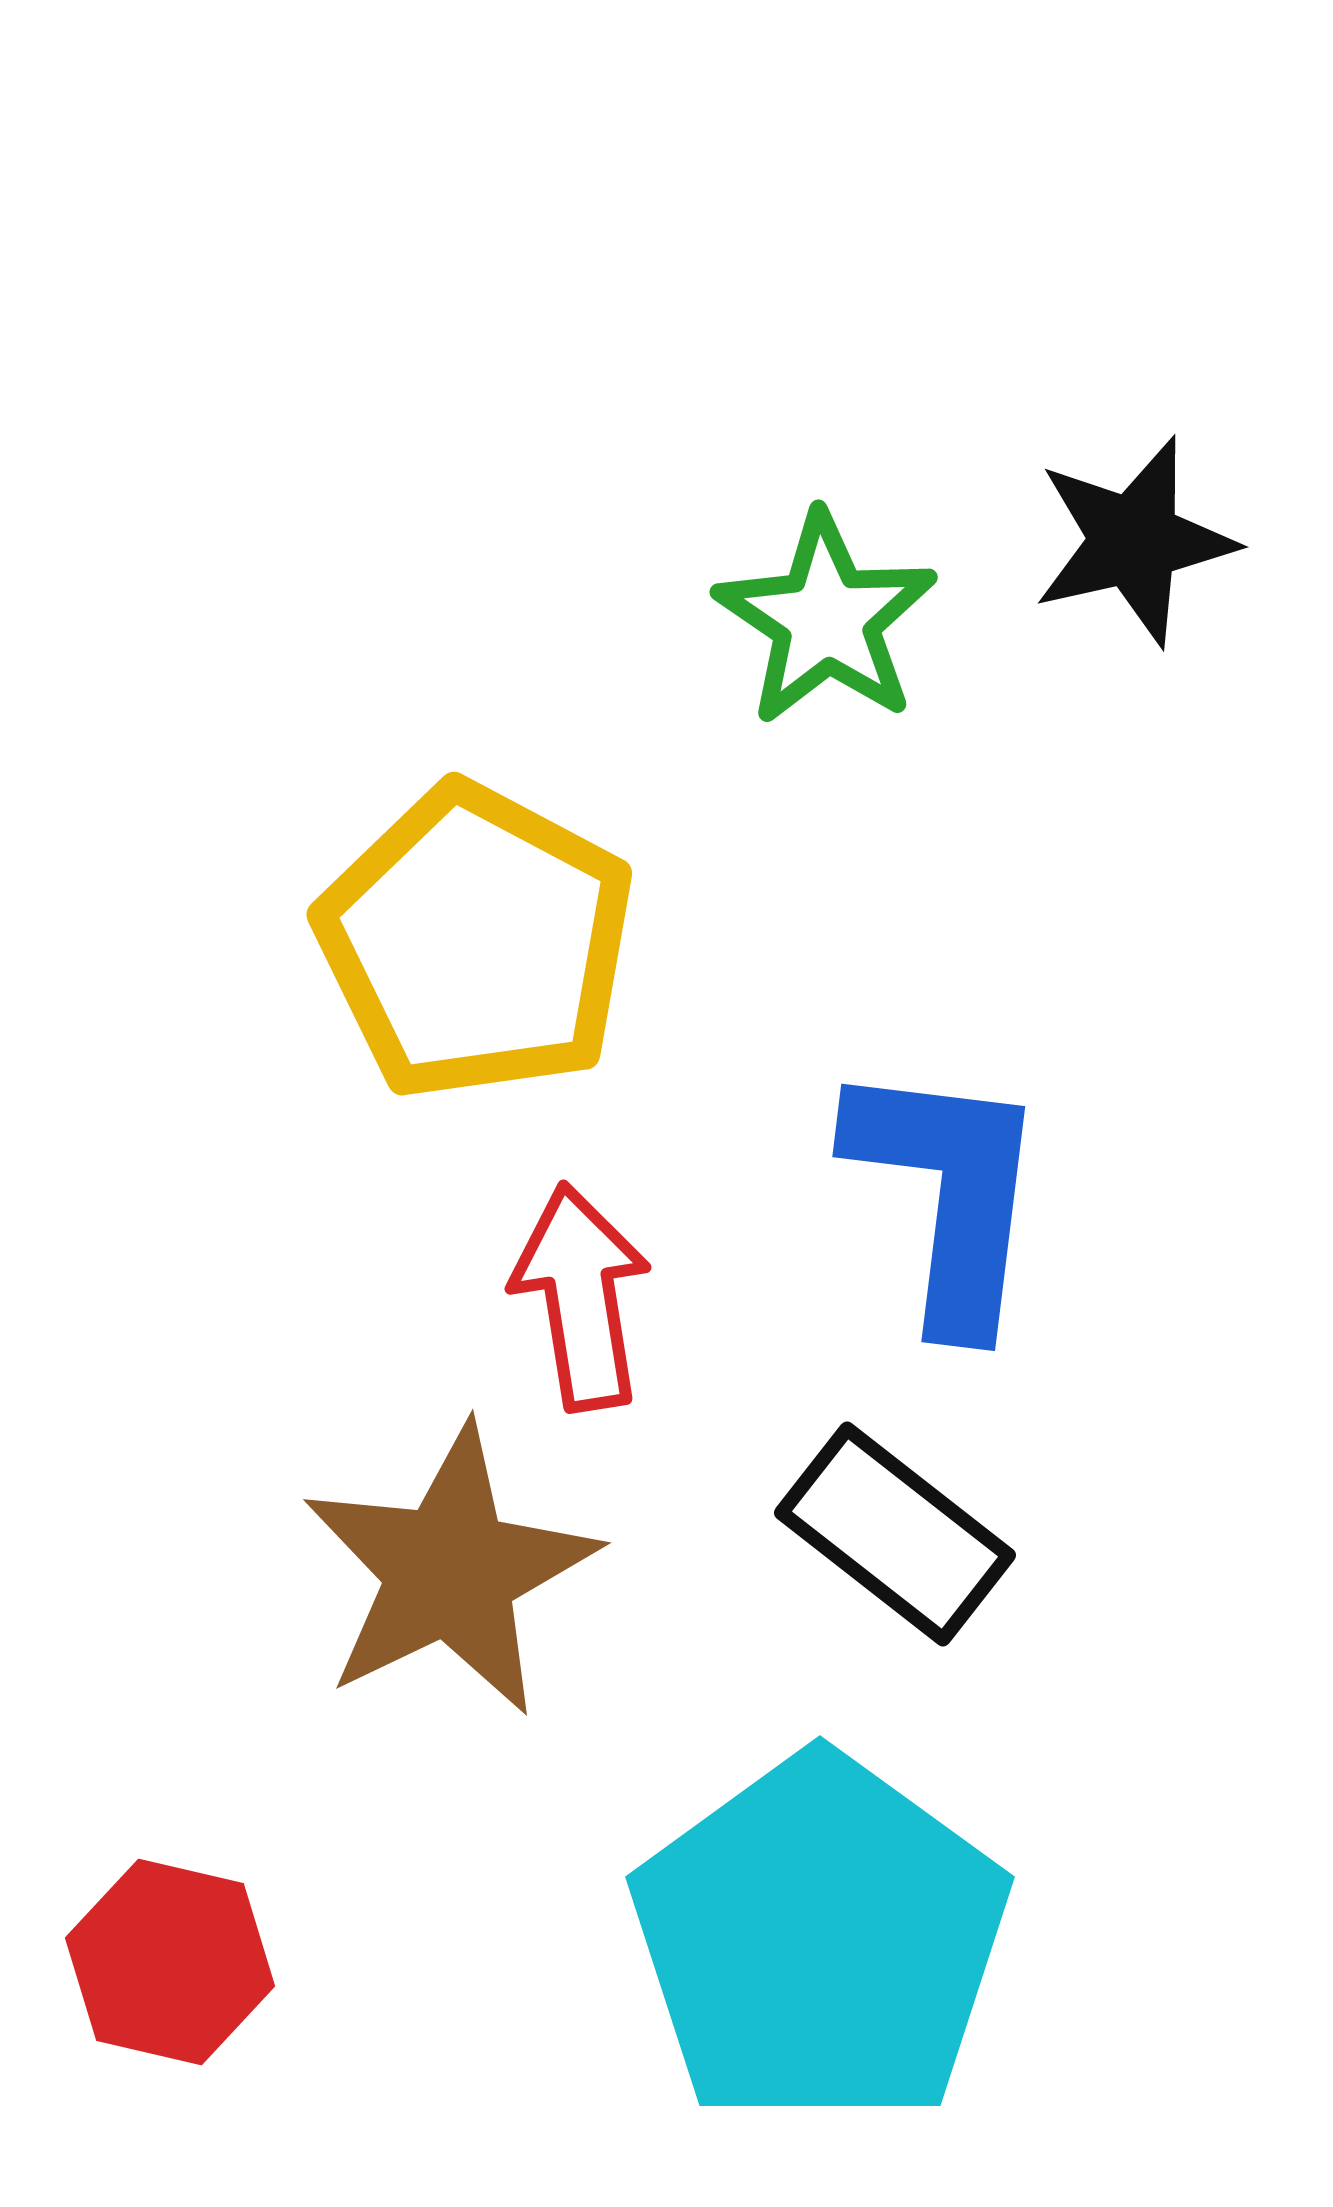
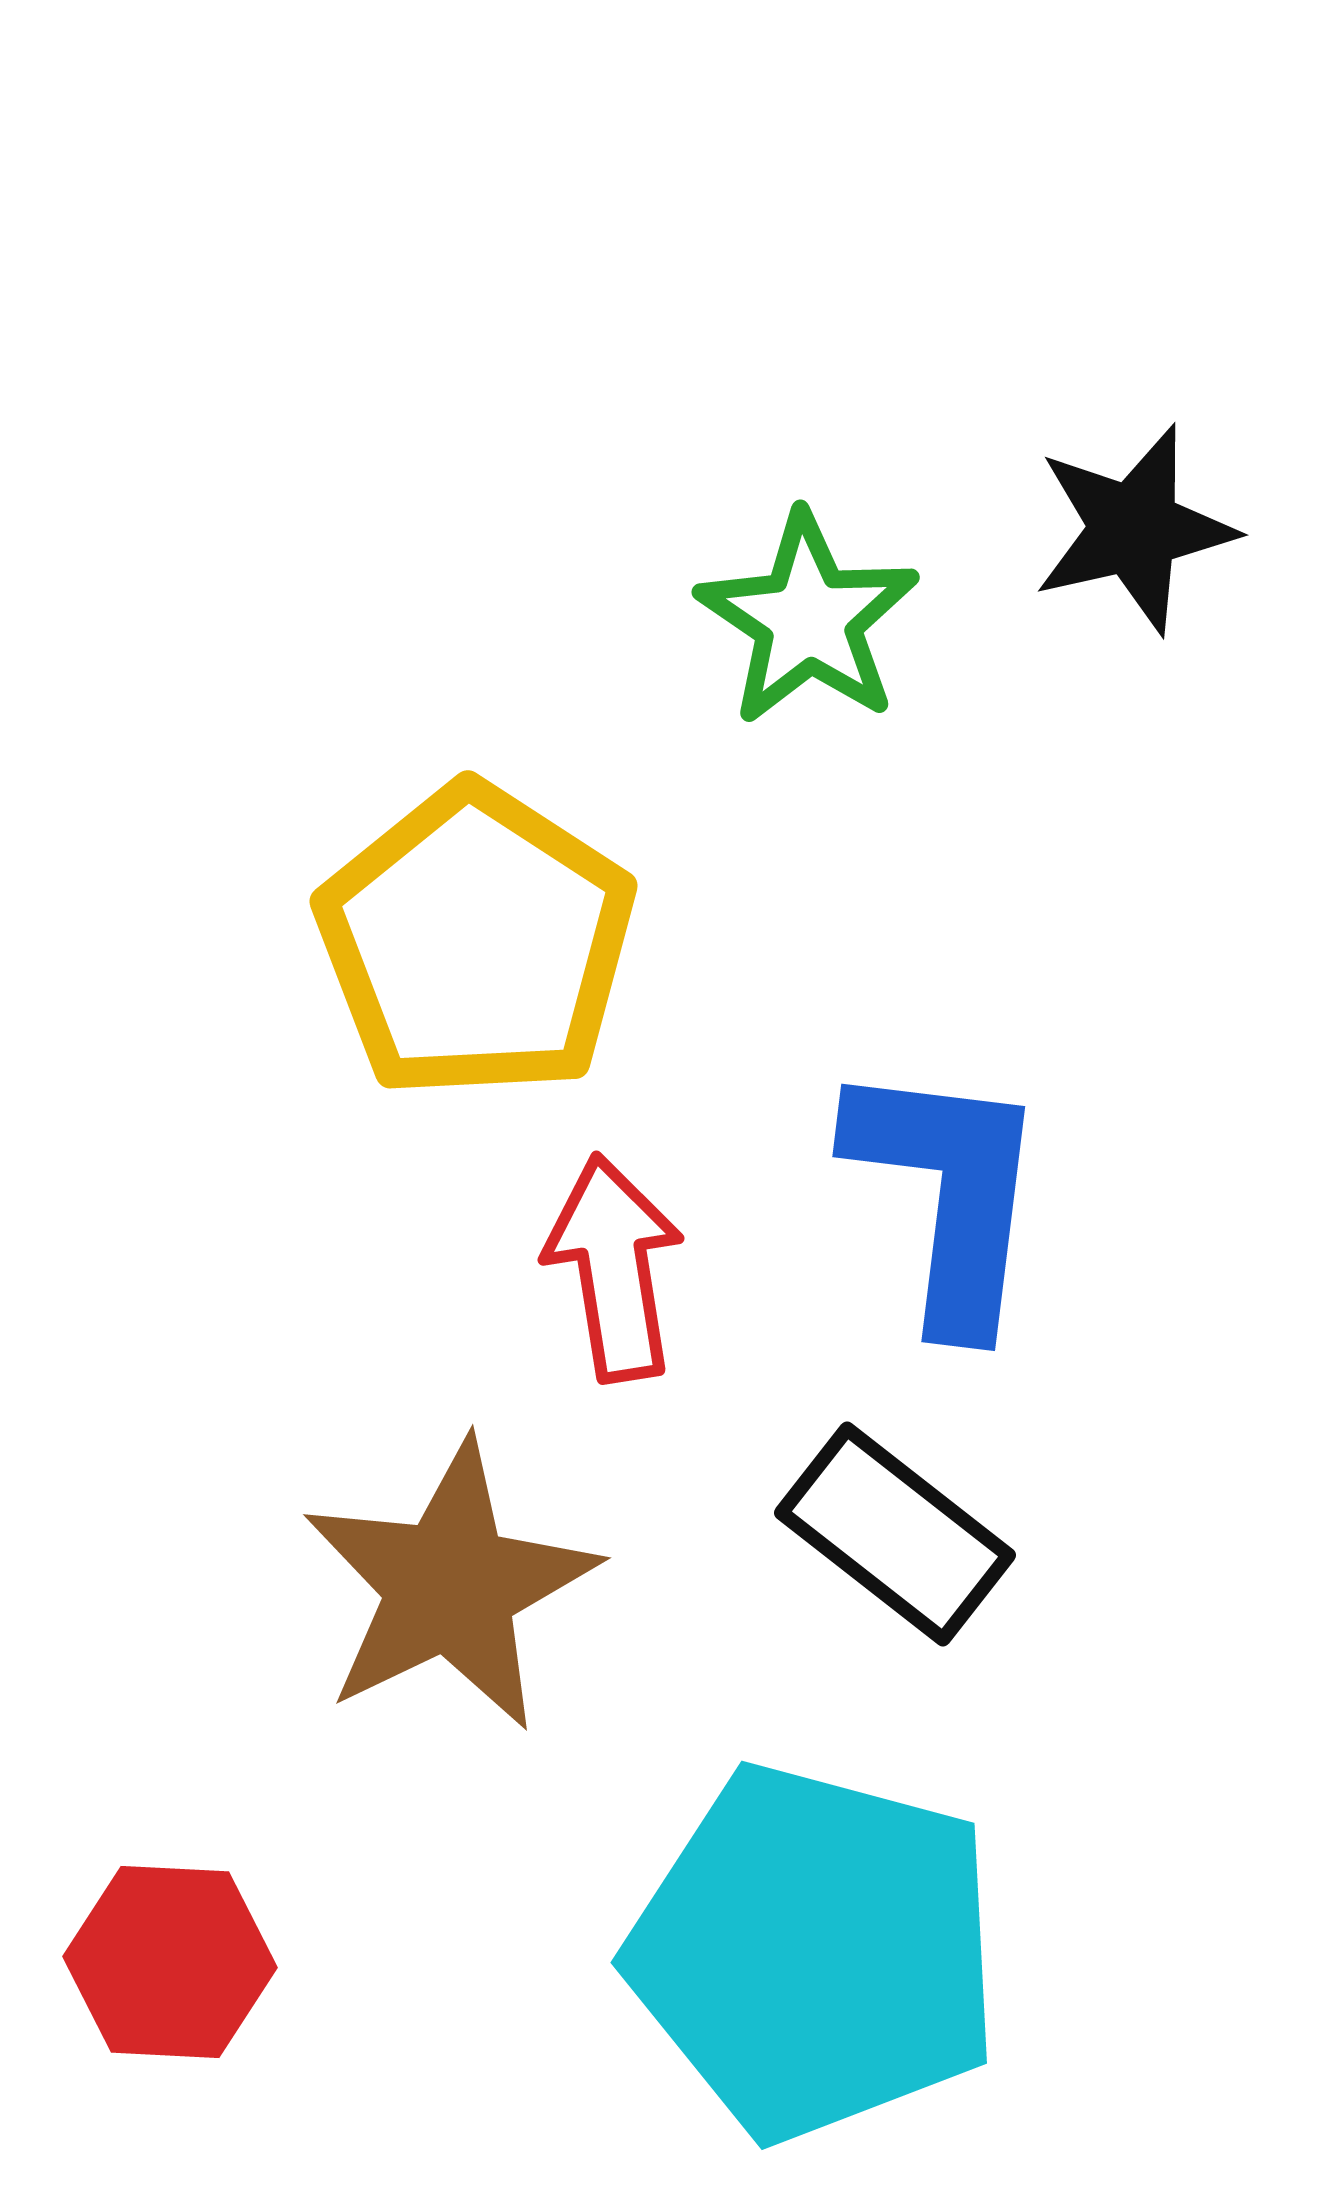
black star: moved 12 px up
green star: moved 18 px left
yellow pentagon: rotated 5 degrees clockwise
red arrow: moved 33 px right, 29 px up
brown star: moved 15 px down
cyan pentagon: moved 5 px left, 12 px down; rotated 21 degrees counterclockwise
red hexagon: rotated 10 degrees counterclockwise
